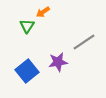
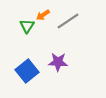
orange arrow: moved 3 px down
gray line: moved 16 px left, 21 px up
purple star: rotated 12 degrees clockwise
